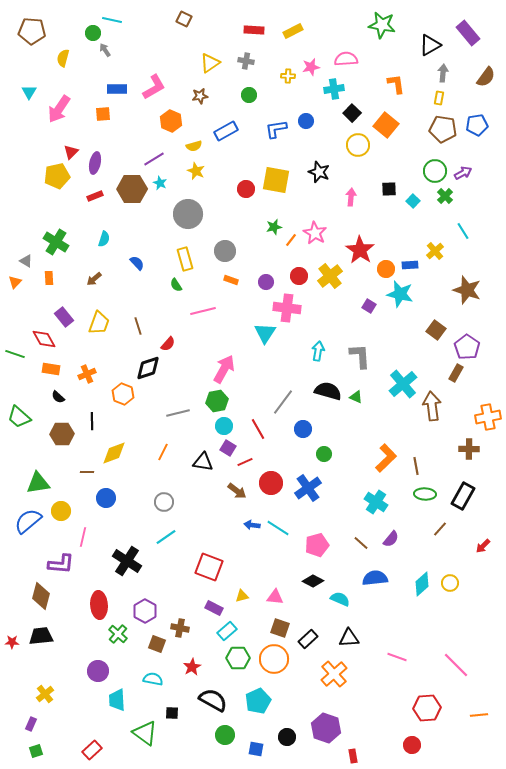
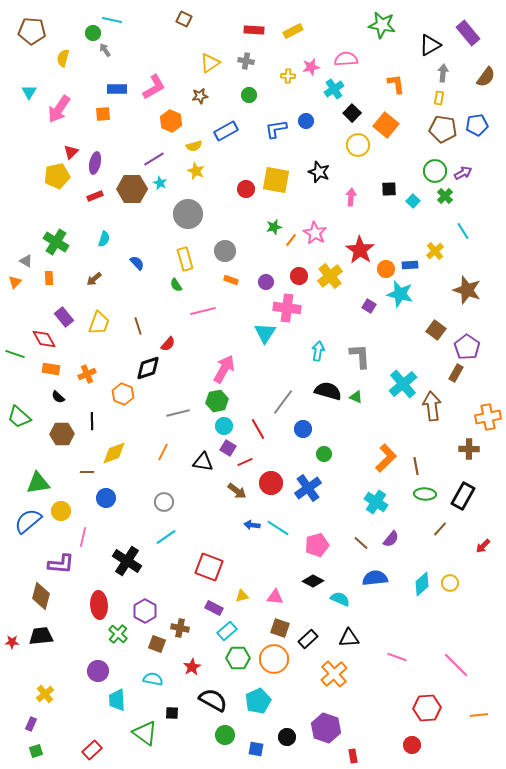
cyan cross at (334, 89): rotated 24 degrees counterclockwise
